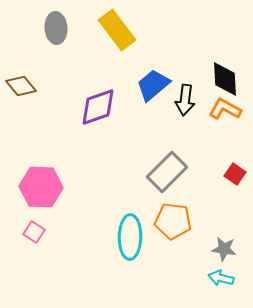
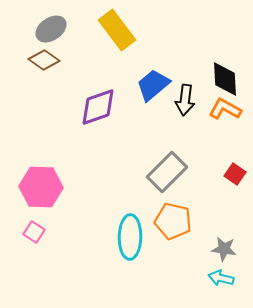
gray ellipse: moved 5 px left, 1 px down; rotated 60 degrees clockwise
brown diamond: moved 23 px right, 26 px up; rotated 16 degrees counterclockwise
orange pentagon: rotated 6 degrees clockwise
